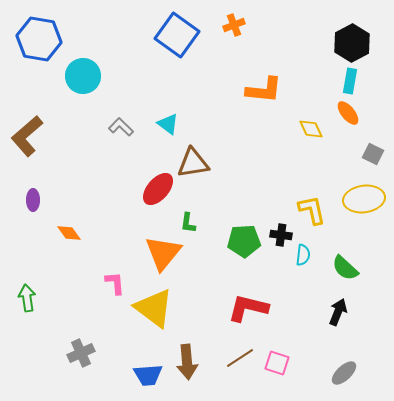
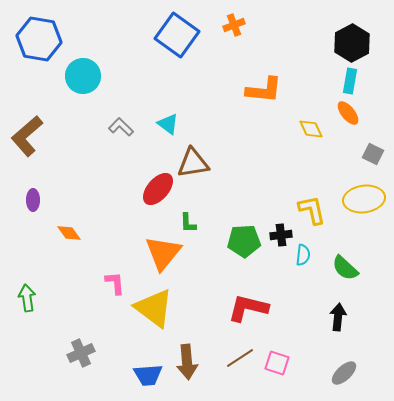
green L-shape: rotated 10 degrees counterclockwise
black cross: rotated 15 degrees counterclockwise
black arrow: moved 5 px down; rotated 16 degrees counterclockwise
